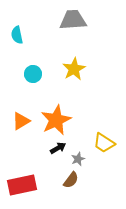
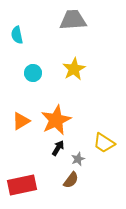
cyan circle: moved 1 px up
black arrow: rotated 28 degrees counterclockwise
